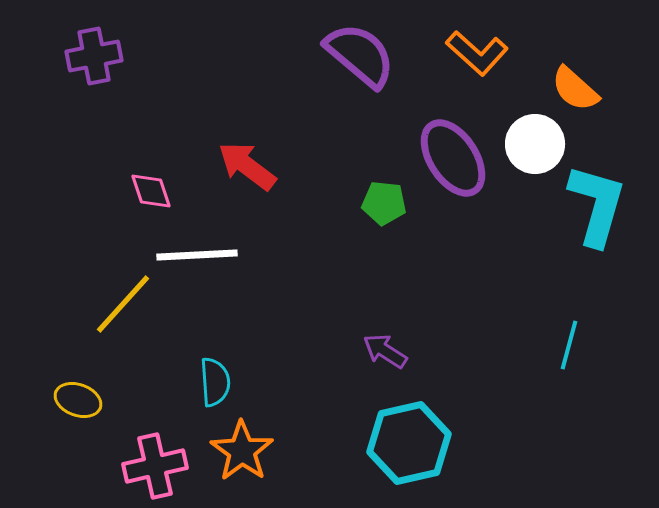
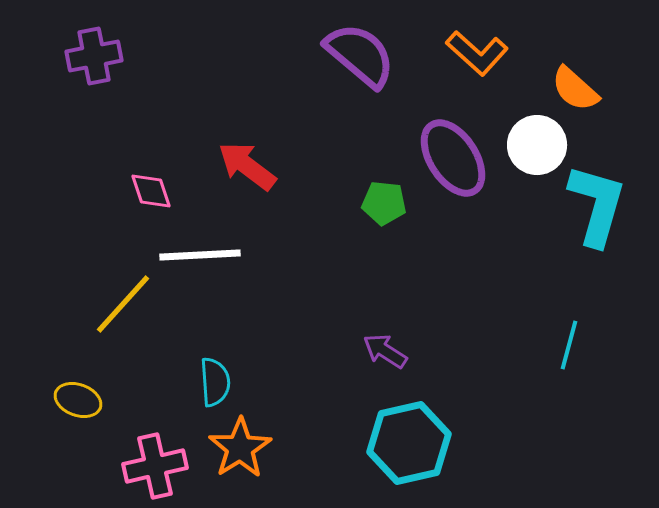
white circle: moved 2 px right, 1 px down
white line: moved 3 px right
orange star: moved 2 px left, 3 px up; rotated 4 degrees clockwise
